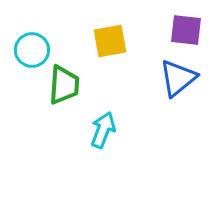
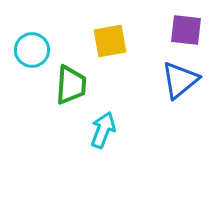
blue triangle: moved 2 px right, 2 px down
green trapezoid: moved 7 px right
